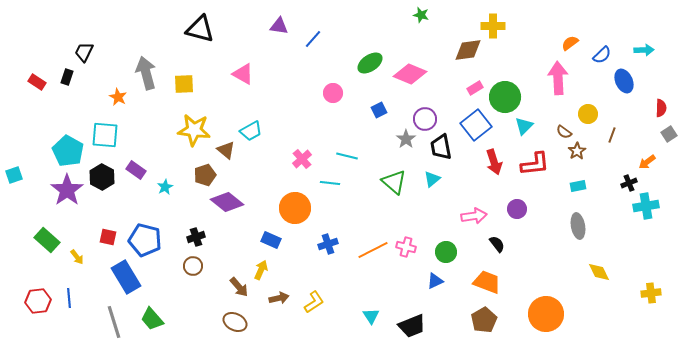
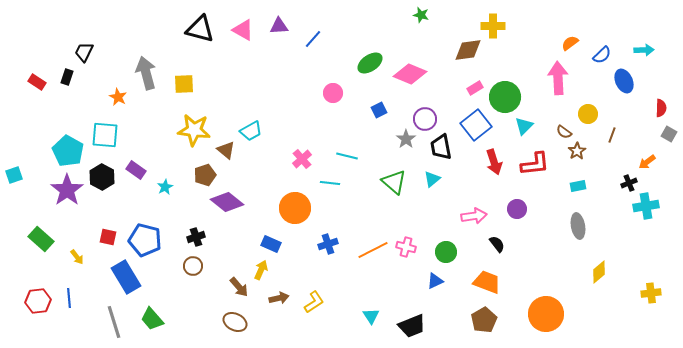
purple triangle at (279, 26): rotated 12 degrees counterclockwise
pink triangle at (243, 74): moved 44 px up
gray square at (669, 134): rotated 28 degrees counterclockwise
green rectangle at (47, 240): moved 6 px left, 1 px up
blue rectangle at (271, 240): moved 4 px down
yellow diamond at (599, 272): rotated 75 degrees clockwise
